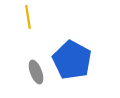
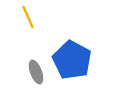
yellow line: rotated 15 degrees counterclockwise
